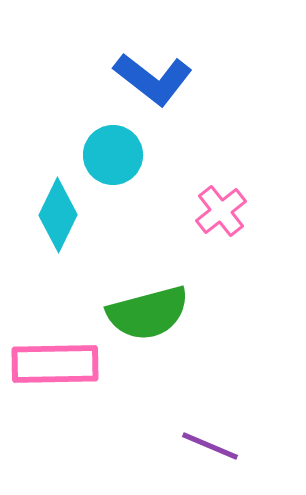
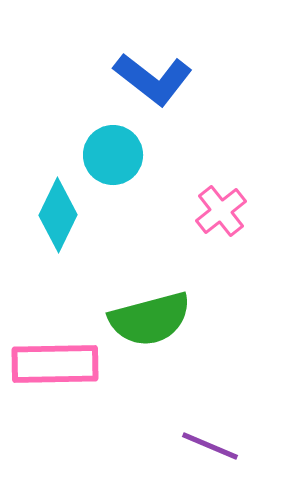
green semicircle: moved 2 px right, 6 px down
